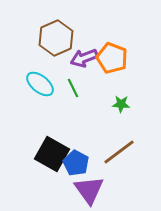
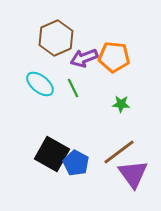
orange pentagon: moved 2 px right, 1 px up; rotated 16 degrees counterclockwise
purple triangle: moved 44 px right, 16 px up
